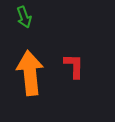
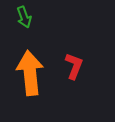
red L-shape: rotated 20 degrees clockwise
